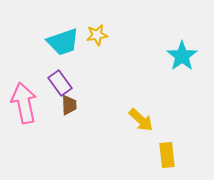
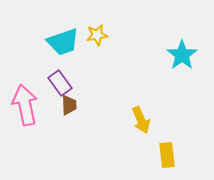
cyan star: moved 1 px up
pink arrow: moved 1 px right, 2 px down
yellow arrow: rotated 24 degrees clockwise
